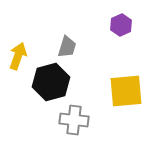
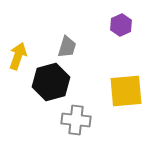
gray cross: moved 2 px right
